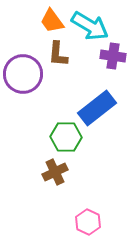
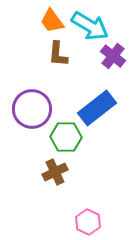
purple cross: rotated 30 degrees clockwise
purple circle: moved 9 px right, 35 px down
